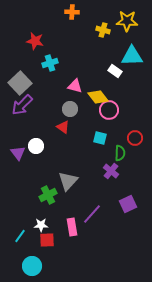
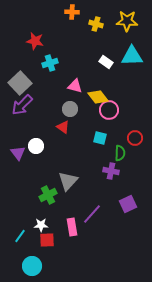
yellow cross: moved 7 px left, 6 px up
white rectangle: moved 9 px left, 9 px up
purple cross: rotated 28 degrees counterclockwise
